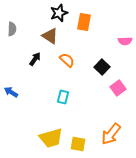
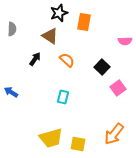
orange arrow: moved 3 px right
